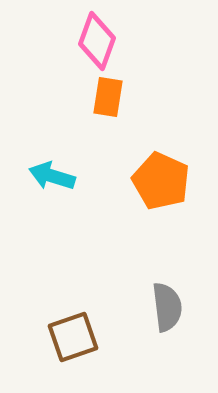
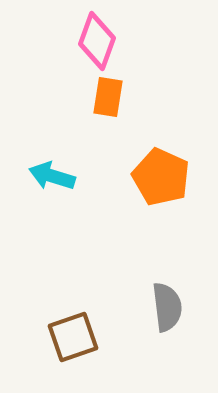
orange pentagon: moved 4 px up
